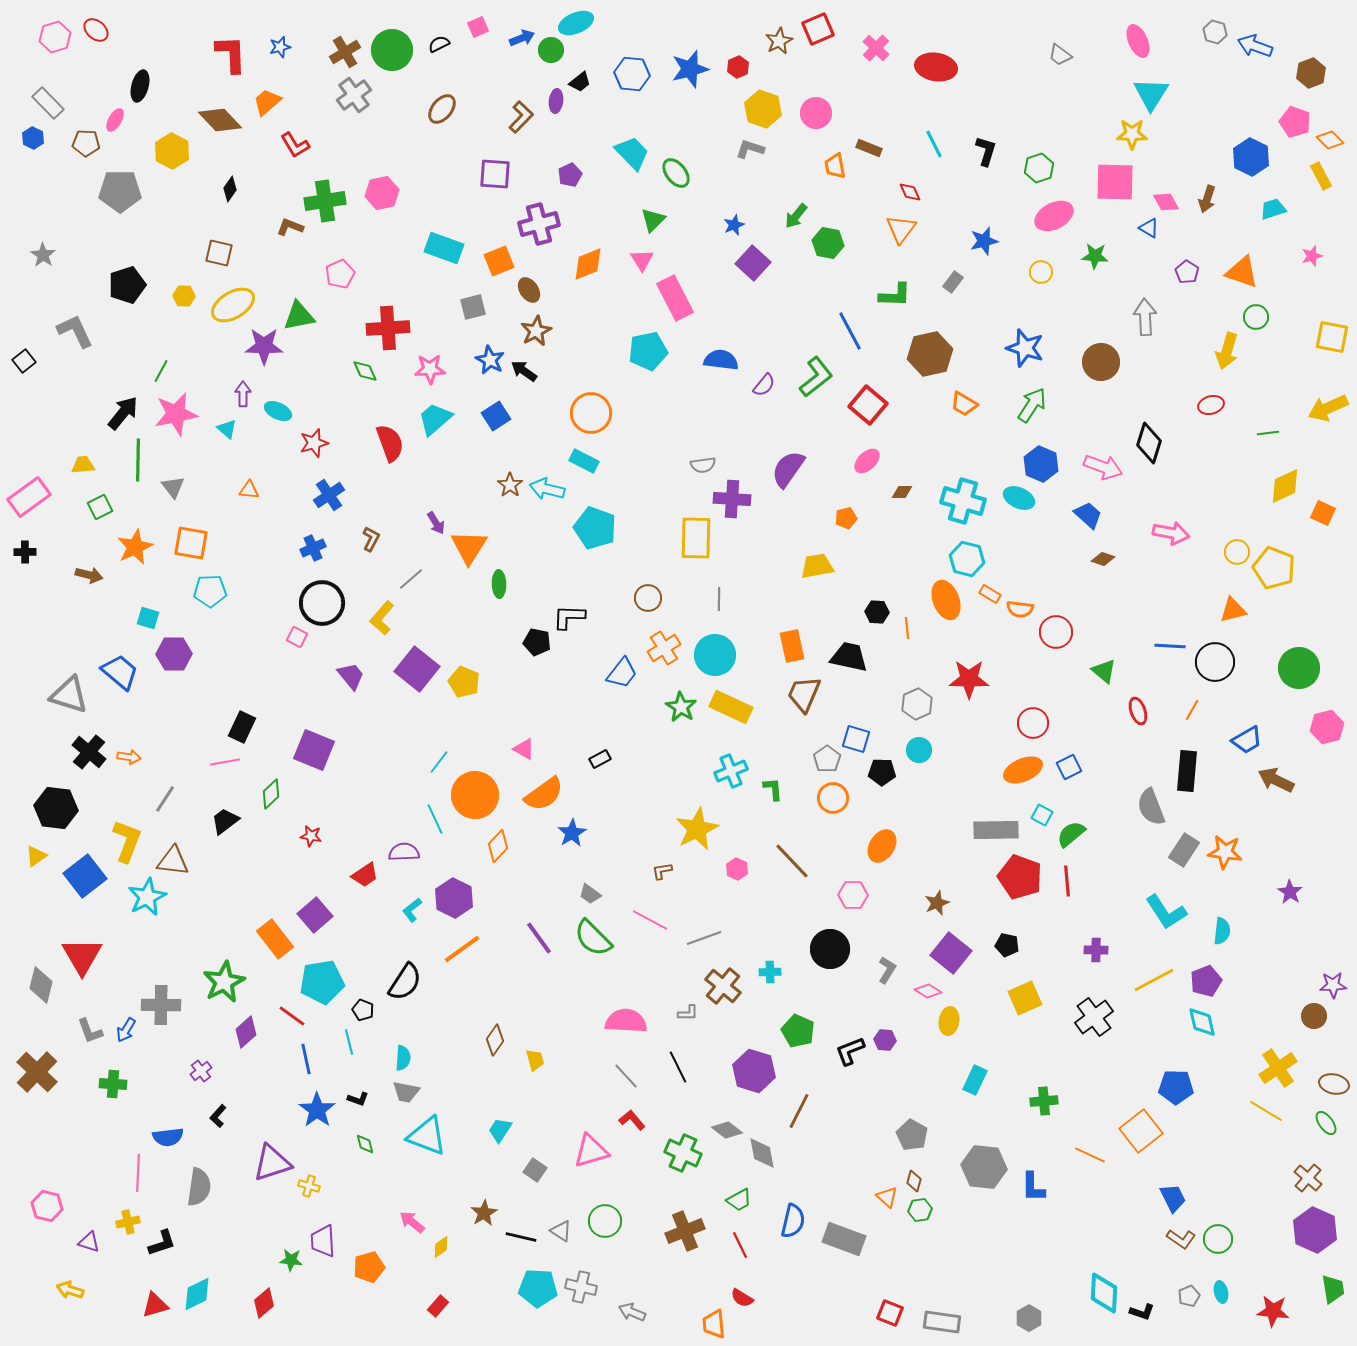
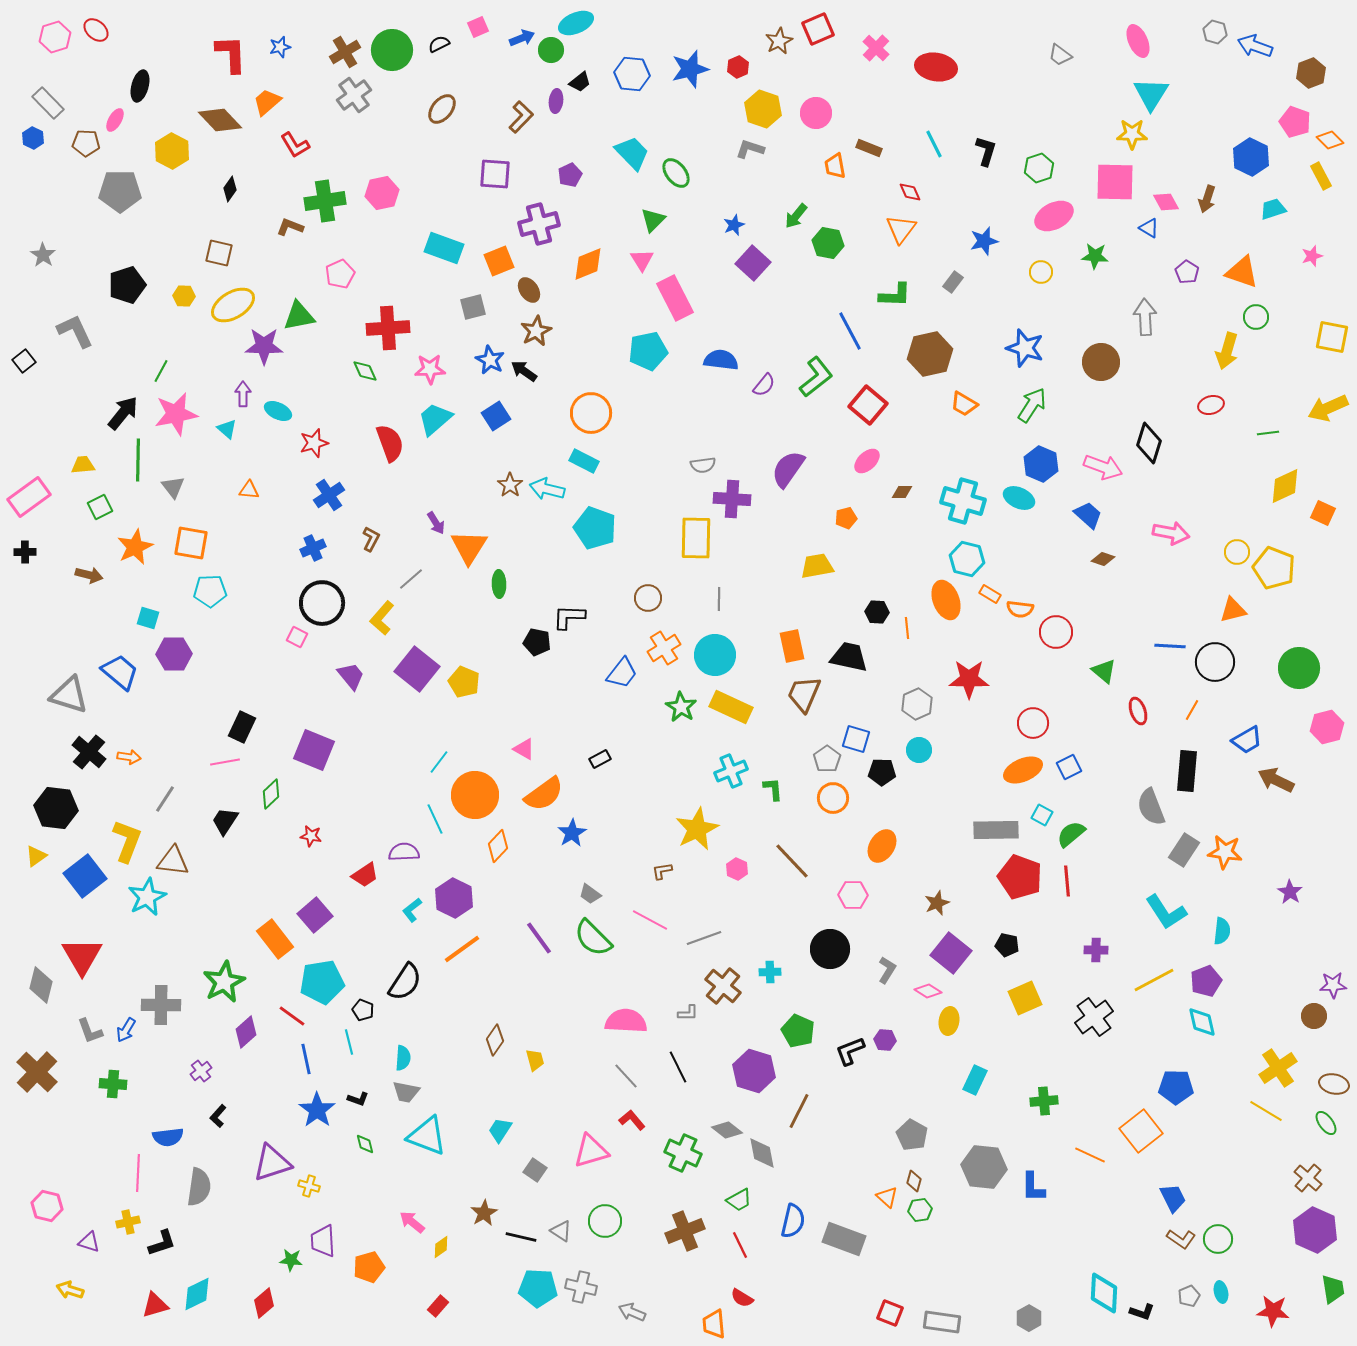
black trapezoid at (225, 821): rotated 20 degrees counterclockwise
